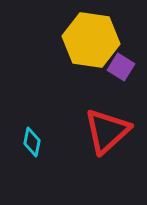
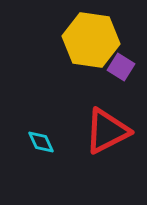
red triangle: rotated 15 degrees clockwise
cyan diamond: moved 9 px right; rotated 36 degrees counterclockwise
